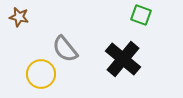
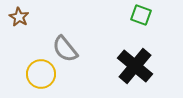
brown star: rotated 18 degrees clockwise
black cross: moved 12 px right, 7 px down
